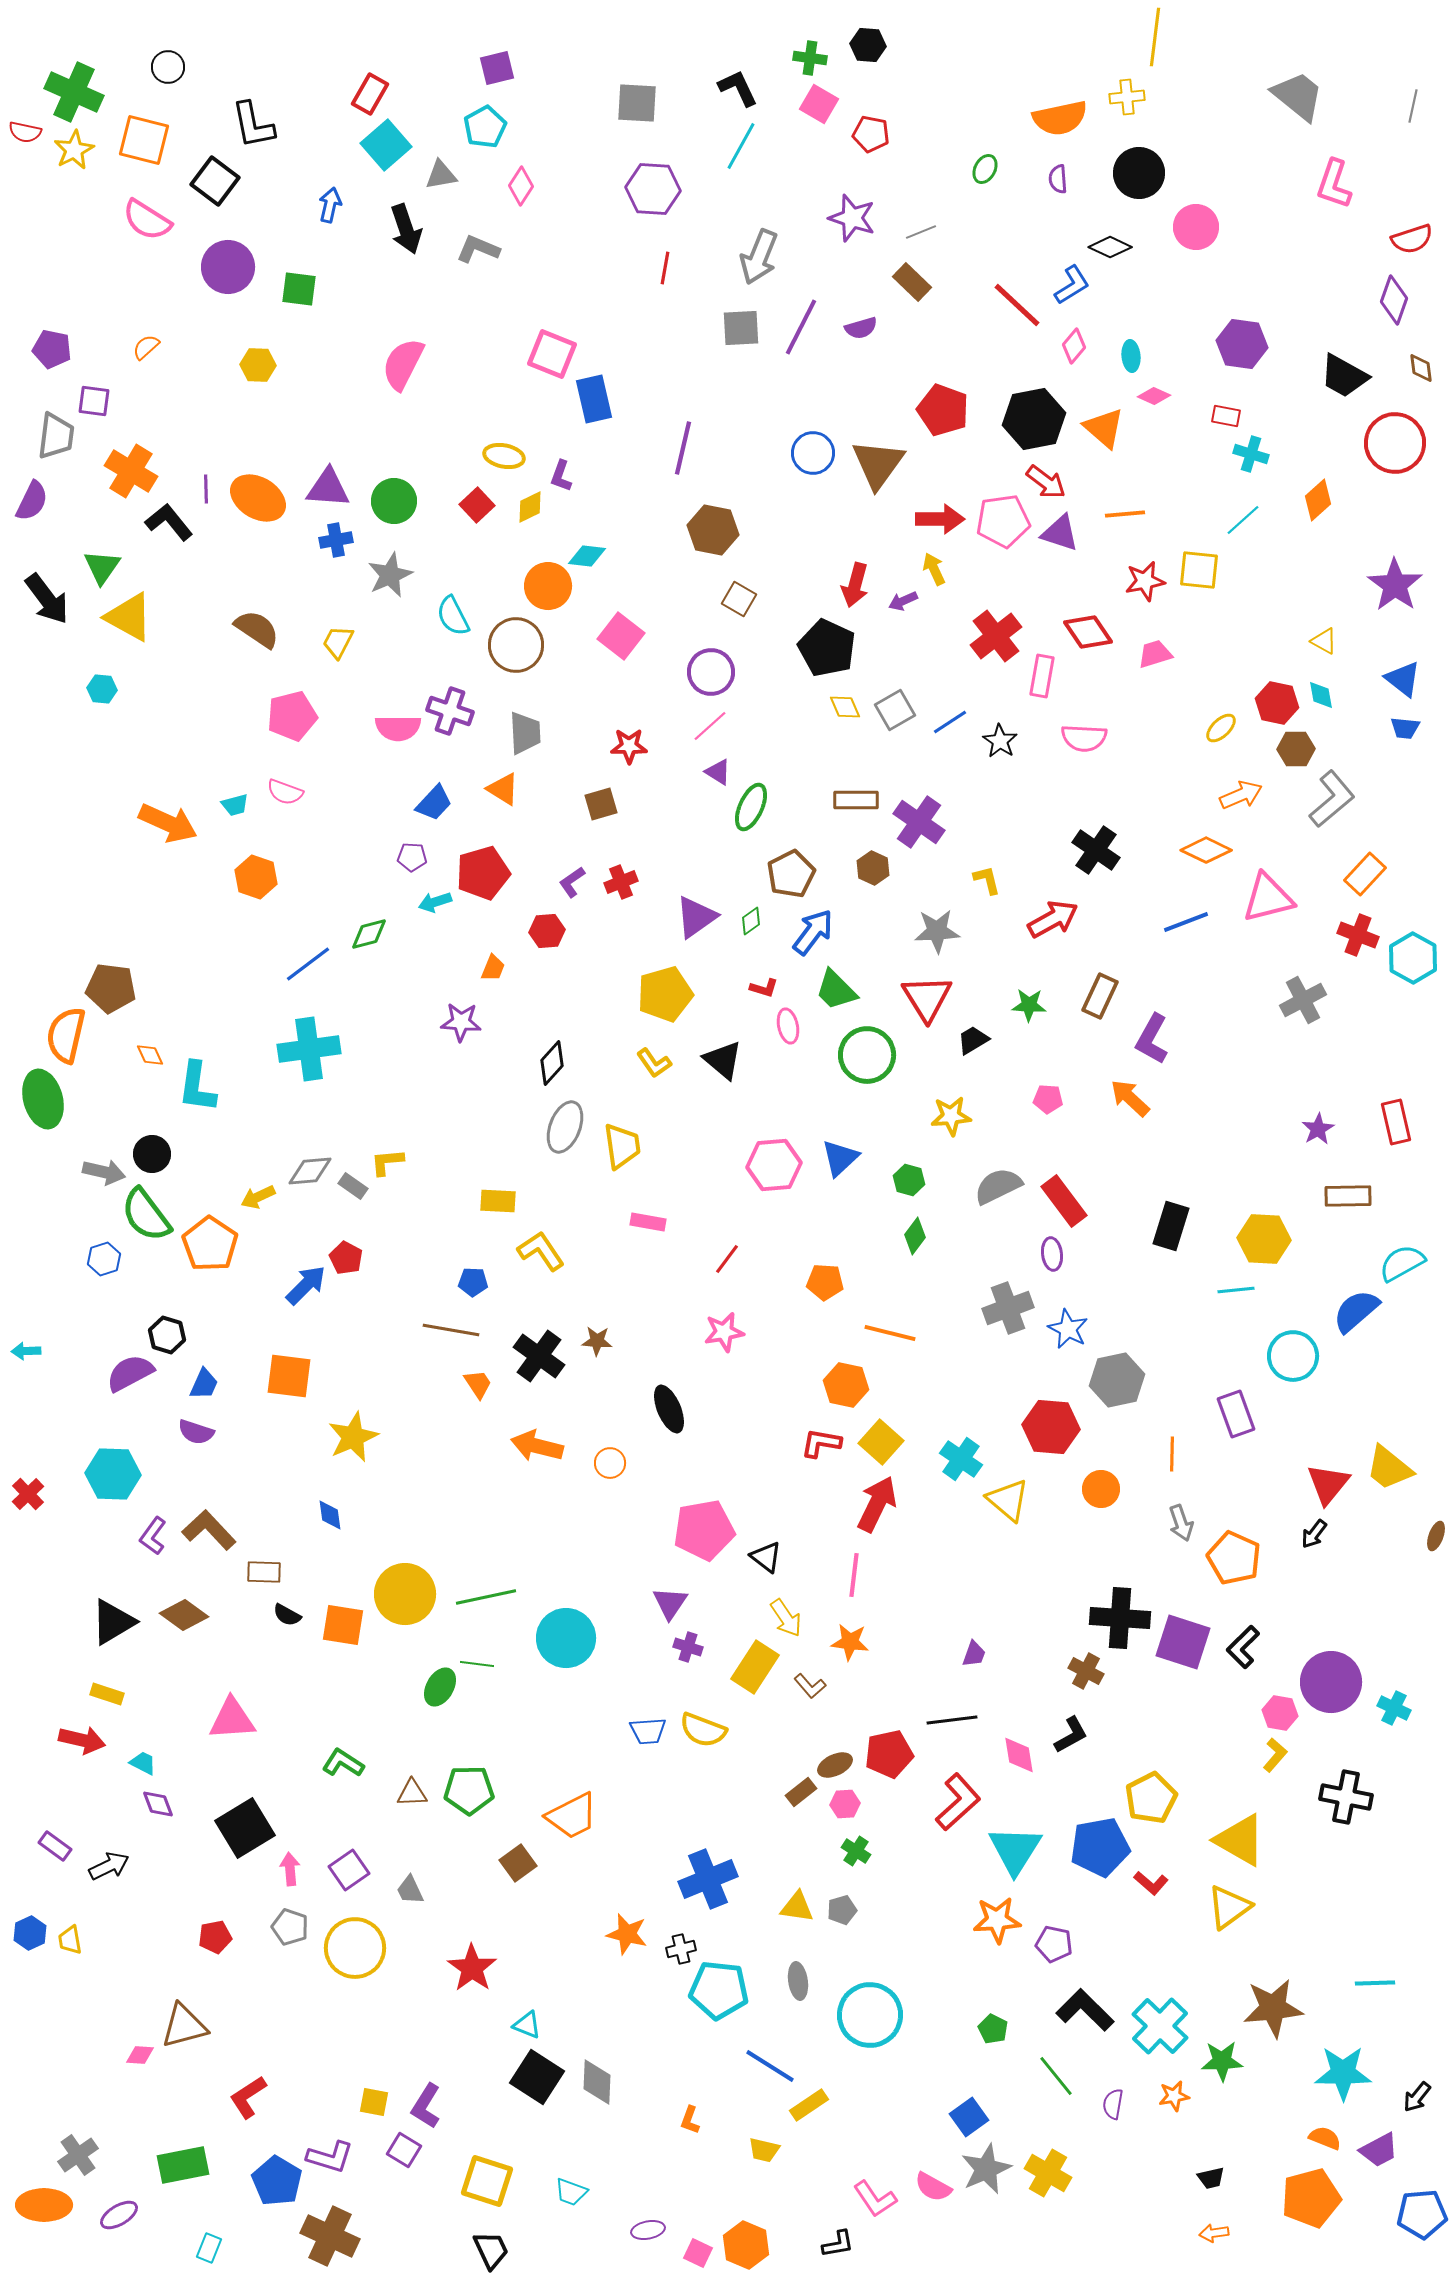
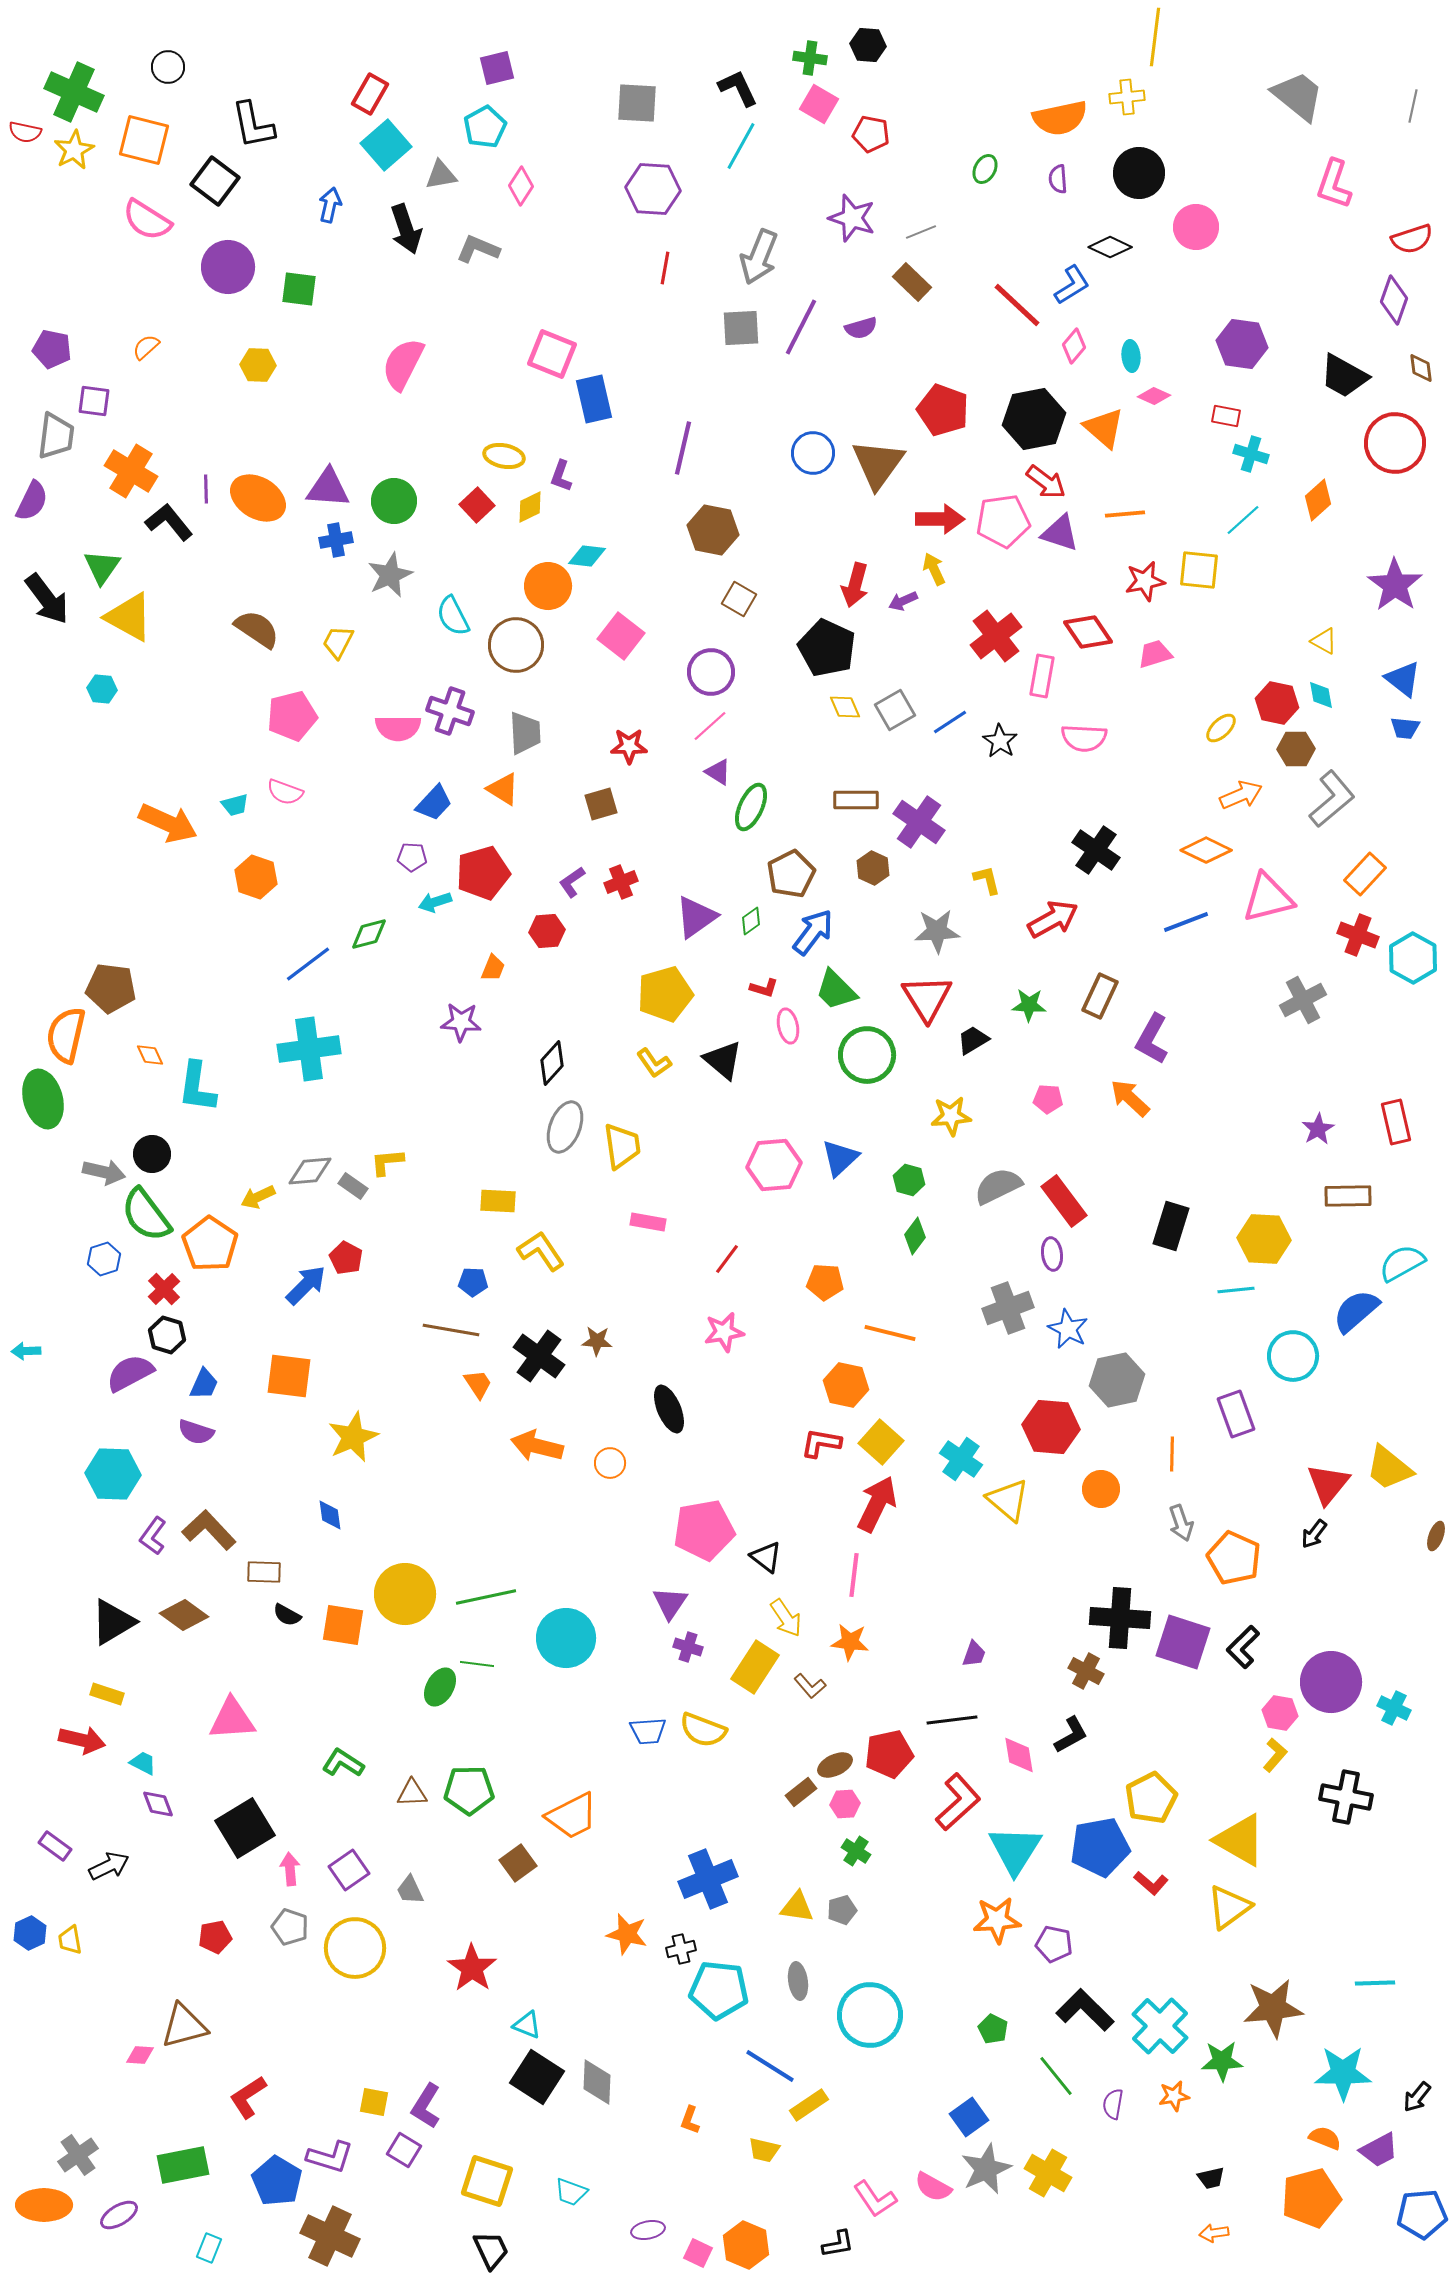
red cross at (28, 1494): moved 136 px right, 205 px up
